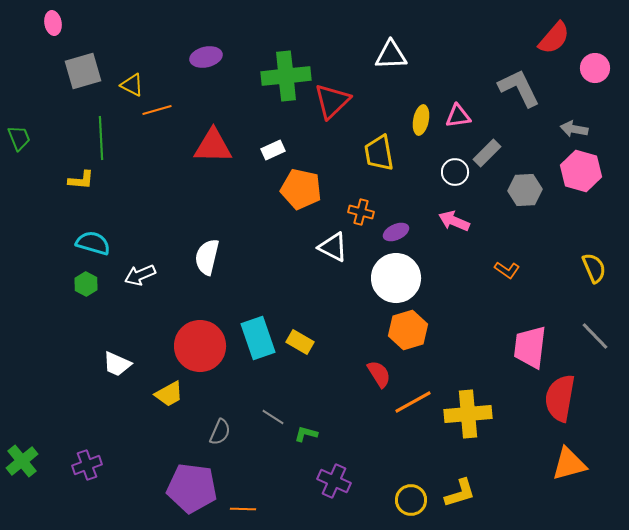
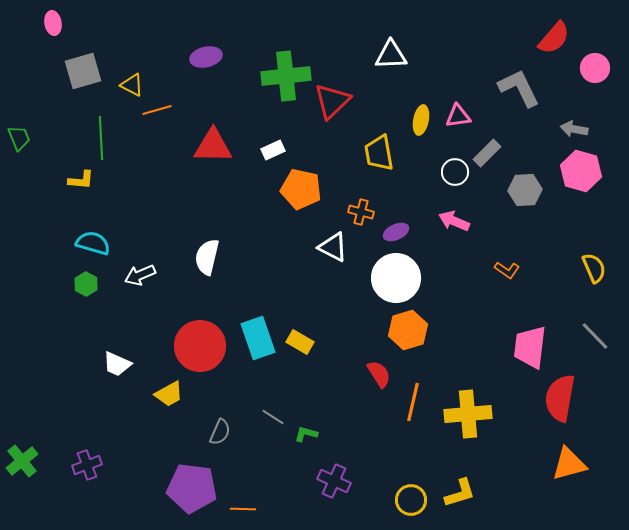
orange line at (413, 402): rotated 48 degrees counterclockwise
